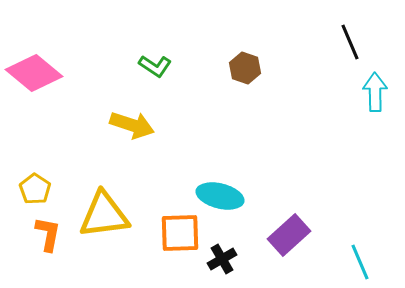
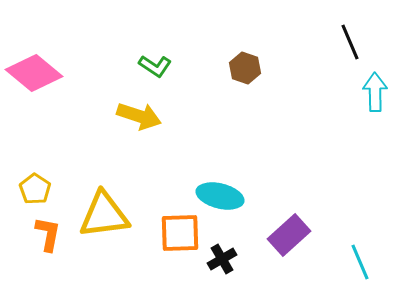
yellow arrow: moved 7 px right, 9 px up
